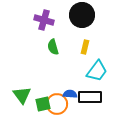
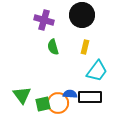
orange circle: moved 1 px right, 1 px up
